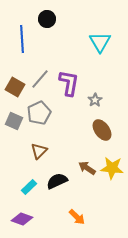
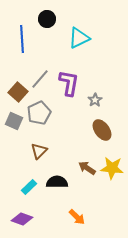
cyan triangle: moved 21 px left, 4 px up; rotated 35 degrees clockwise
brown square: moved 3 px right, 5 px down; rotated 12 degrees clockwise
black semicircle: moved 1 px down; rotated 25 degrees clockwise
